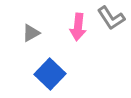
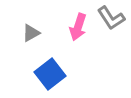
pink arrow: rotated 12 degrees clockwise
blue square: rotated 8 degrees clockwise
